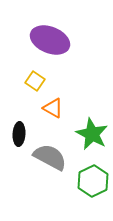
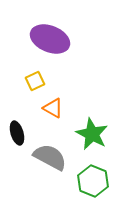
purple ellipse: moved 1 px up
yellow square: rotated 30 degrees clockwise
black ellipse: moved 2 px left, 1 px up; rotated 20 degrees counterclockwise
green hexagon: rotated 12 degrees counterclockwise
